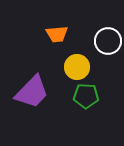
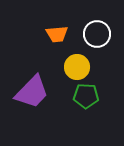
white circle: moved 11 px left, 7 px up
